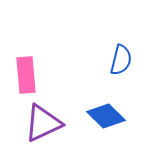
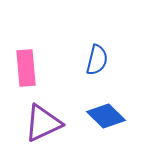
blue semicircle: moved 24 px left
pink rectangle: moved 7 px up
